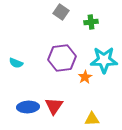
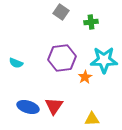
blue ellipse: rotated 20 degrees clockwise
